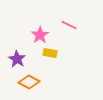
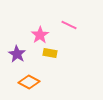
purple star: moved 5 px up
